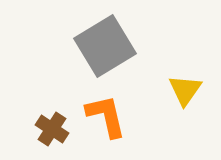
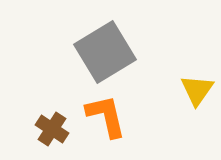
gray square: moved 6 px down
yellow triangle: moved 12 px right
